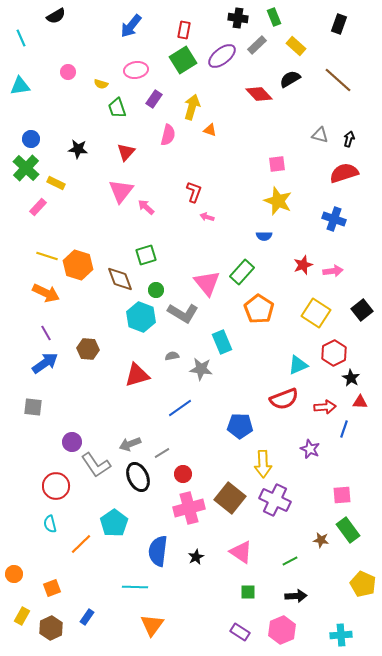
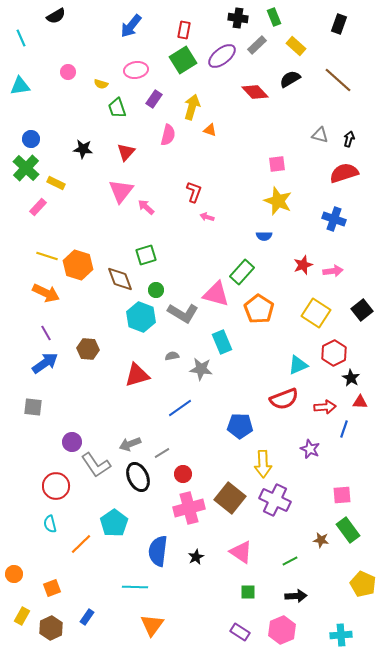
red diamond at (259, 94): moved 4 px left, 2 px up
black star at (78, 149): moved 5 px right
pink triangle at (207, 283): moved 9 px right, 11 px down; rotated 36 degrees counterclockwise
